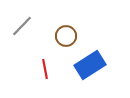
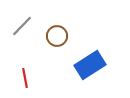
brown circle: moved 9 px left
red line: moved 20 px left, 9 px down
